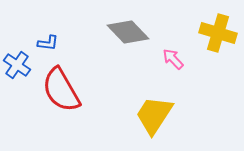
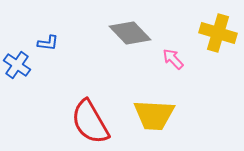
gray diamond: moved 2 px right, 1 px down
red semicircle: moved 29 px right, 32 px down
yellow trapezoid: rotated 120 degrees counterclockwise
